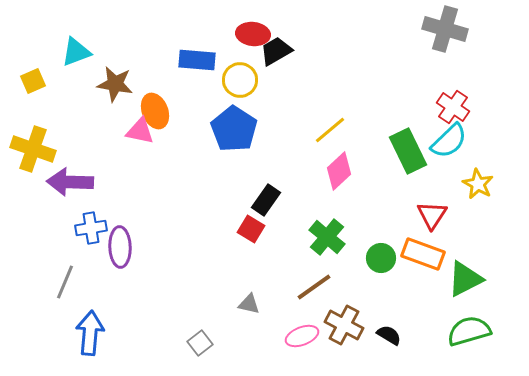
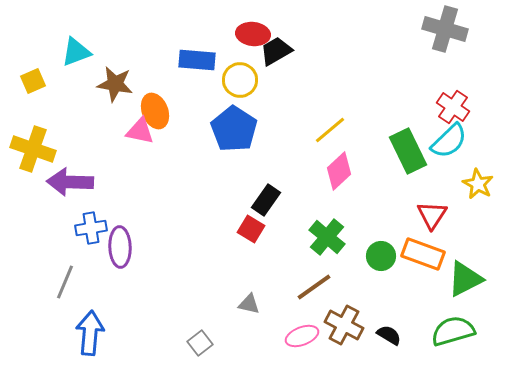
green circle: moved 2 px up
green semicircle: moved 16 px left
